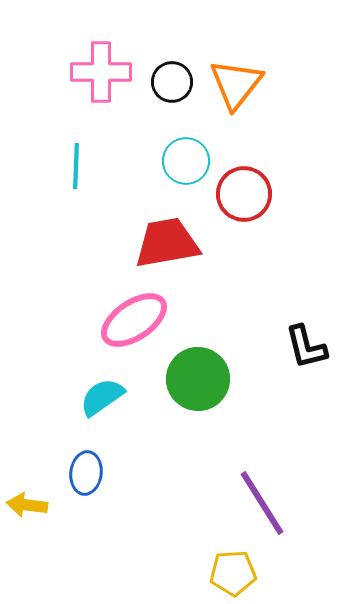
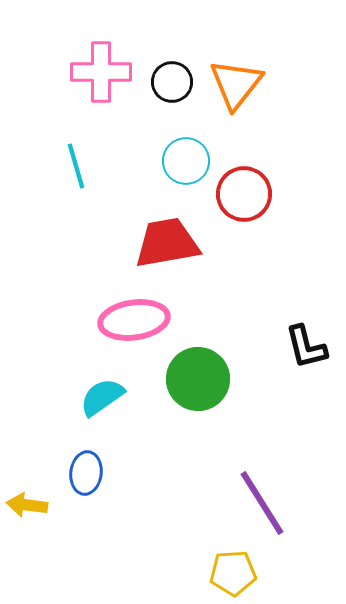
cyan line: rotated 18 degrees counterclockwise
pink ellipse: rotated 26 degrees clockwise
